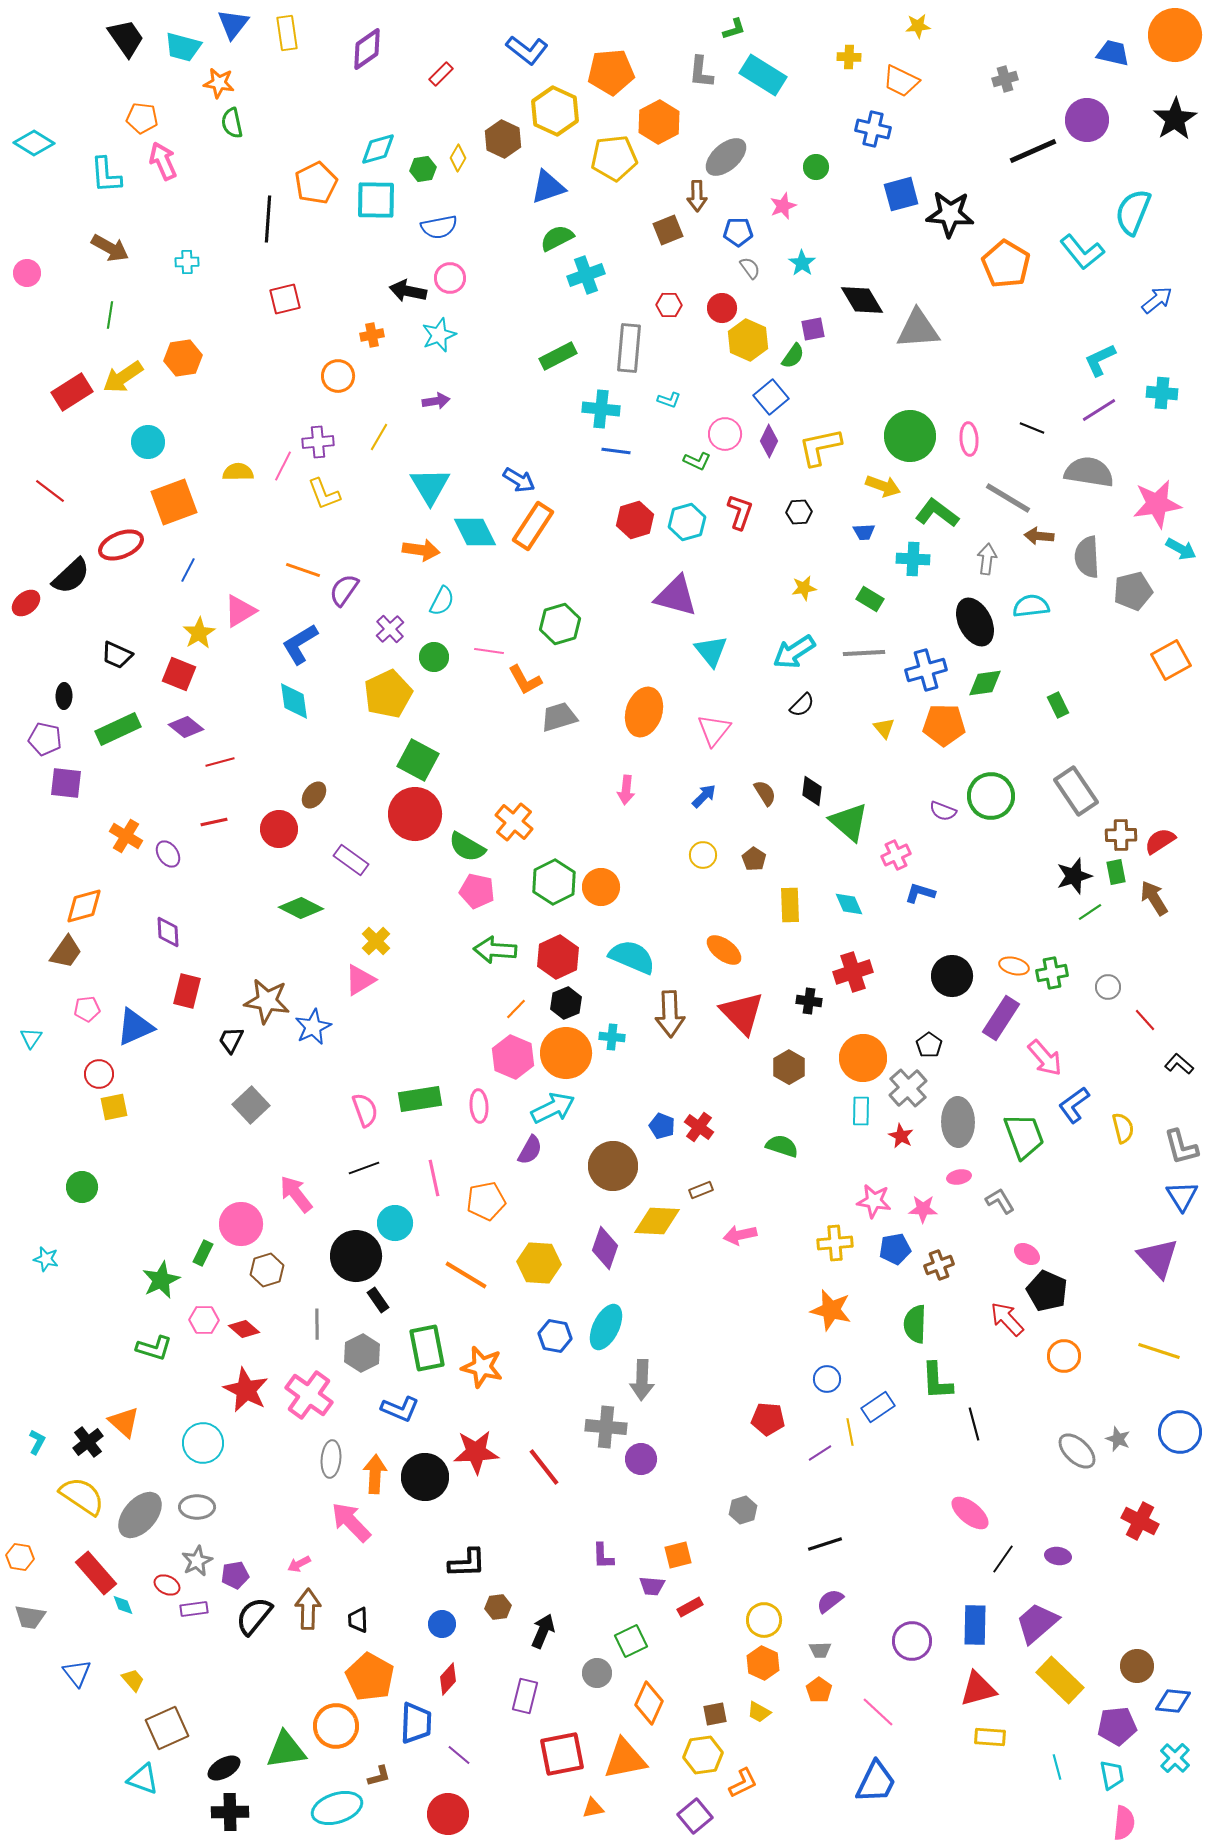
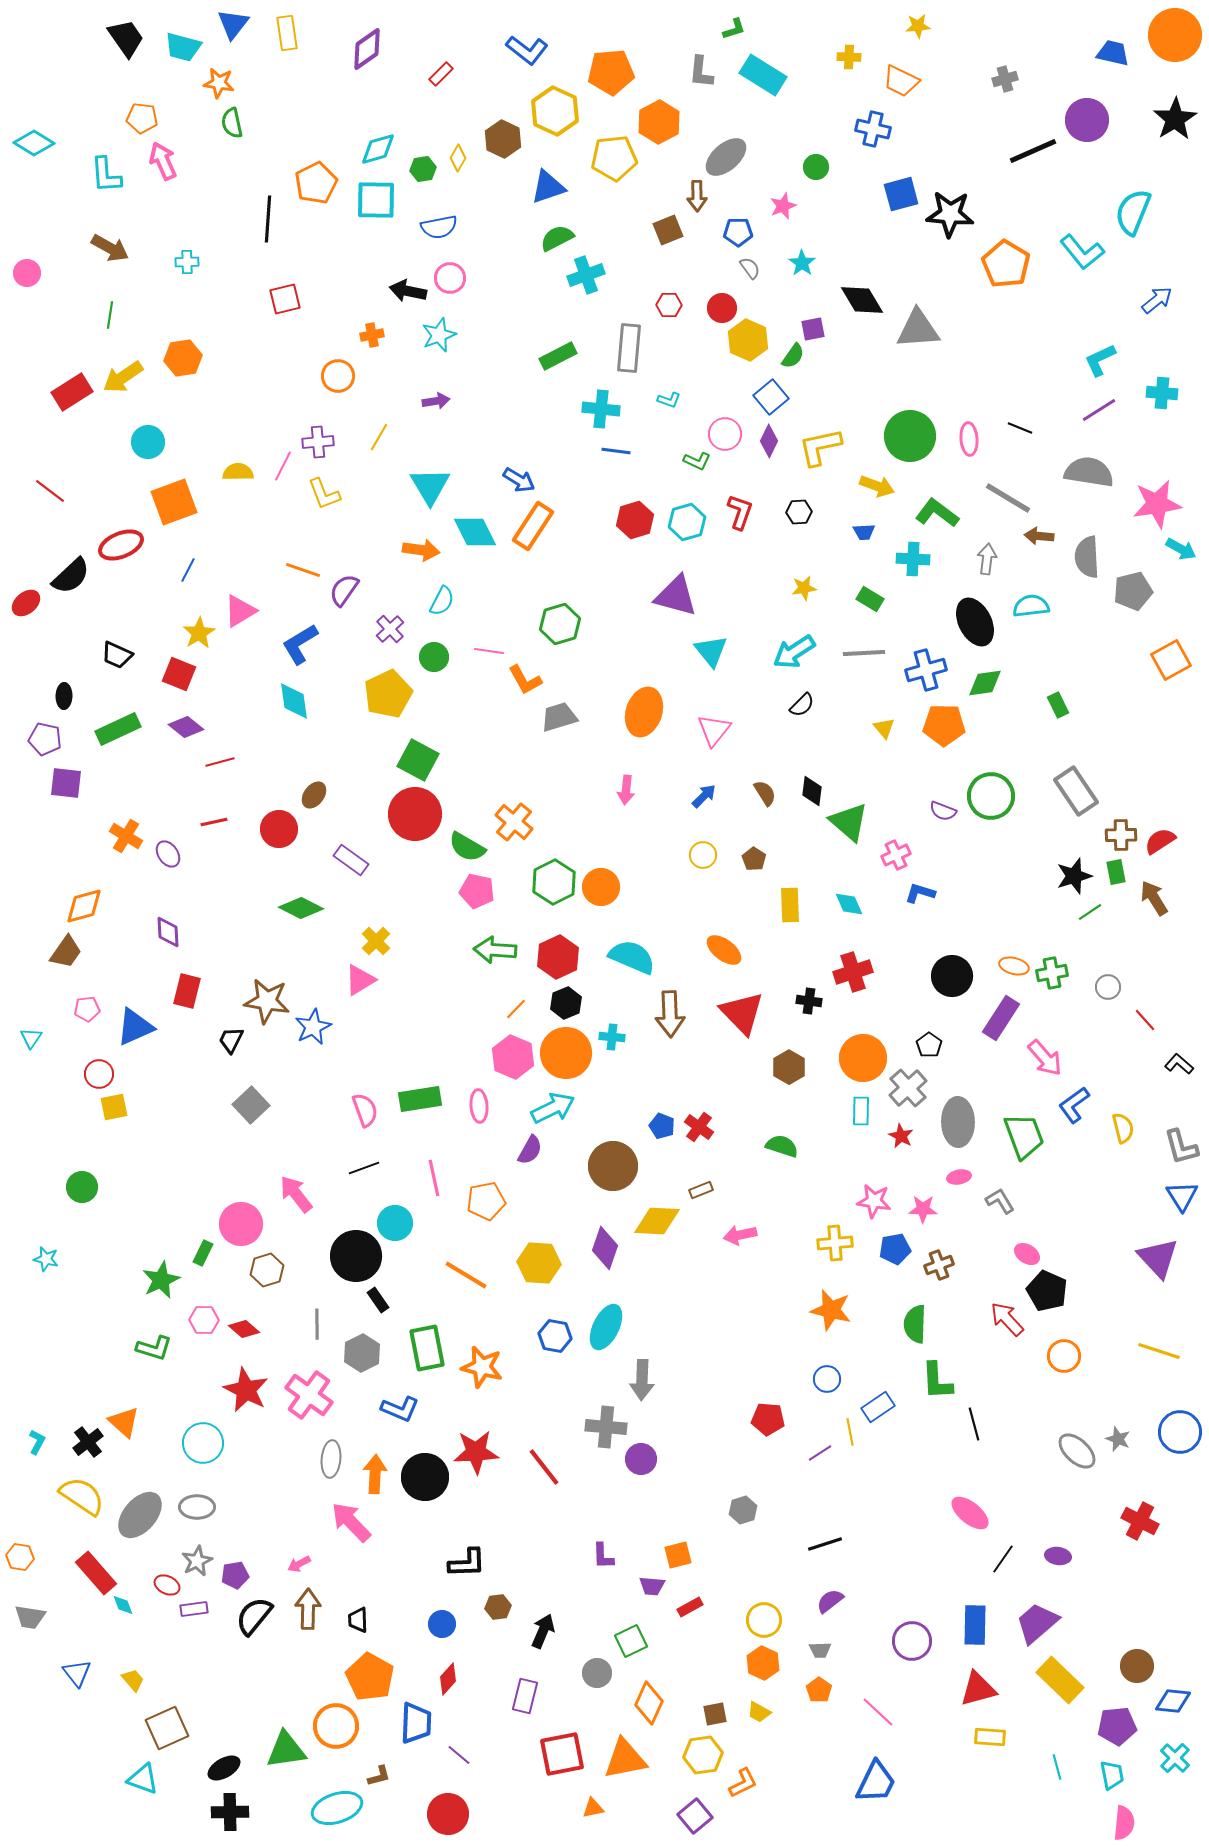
black line at (1032, 428): moved 12 px left
yellow arrow at (883, 486): moved 6 px left
